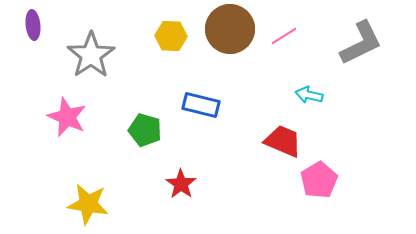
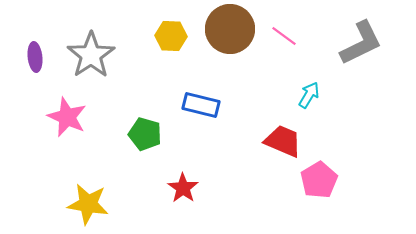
purple ellipse: moved 2 px right, 32 px down
pink line: rotated 68 degrees clockwise
cyan arrow: rotated 108 degrees clockwise
green pentagon: moved 4 px down
red star: moved 2 px right, 4 px down
